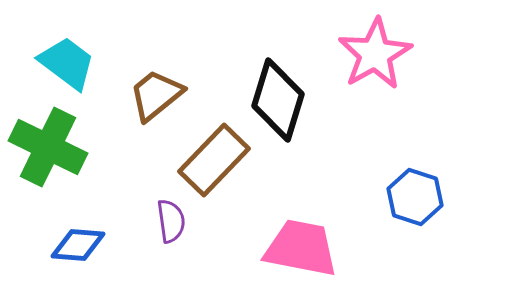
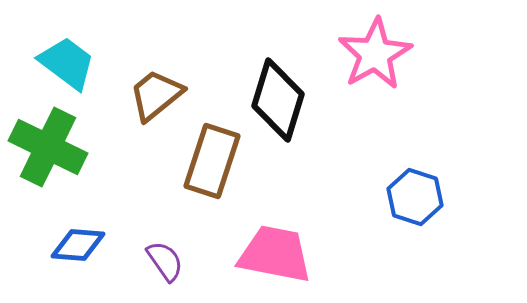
brown rectangle: moved 2 px left, 1 px down; rotated 26 degrees counterclockwise
purple semicircle: moved 6 px left, 40 px down; rotated 27 degrees counterclockwise
pink trapezoid: moved 26 px left, 6 px down
